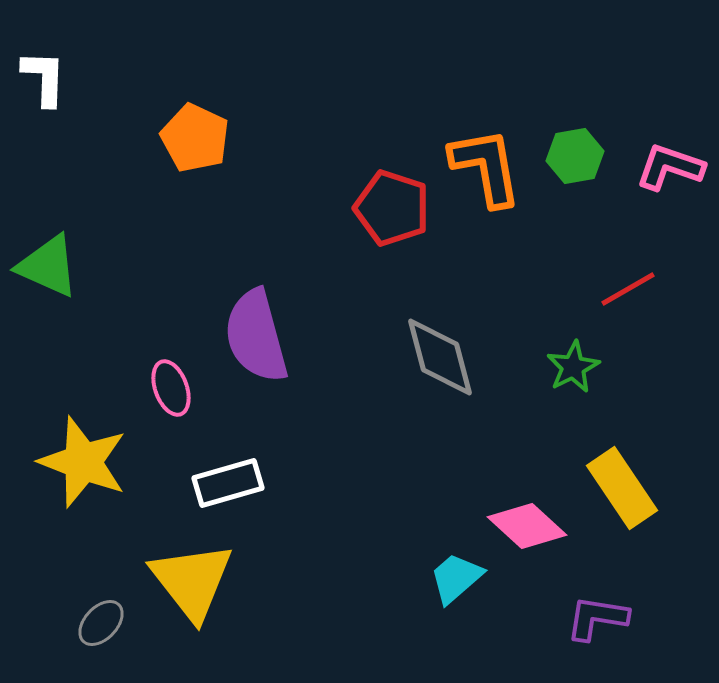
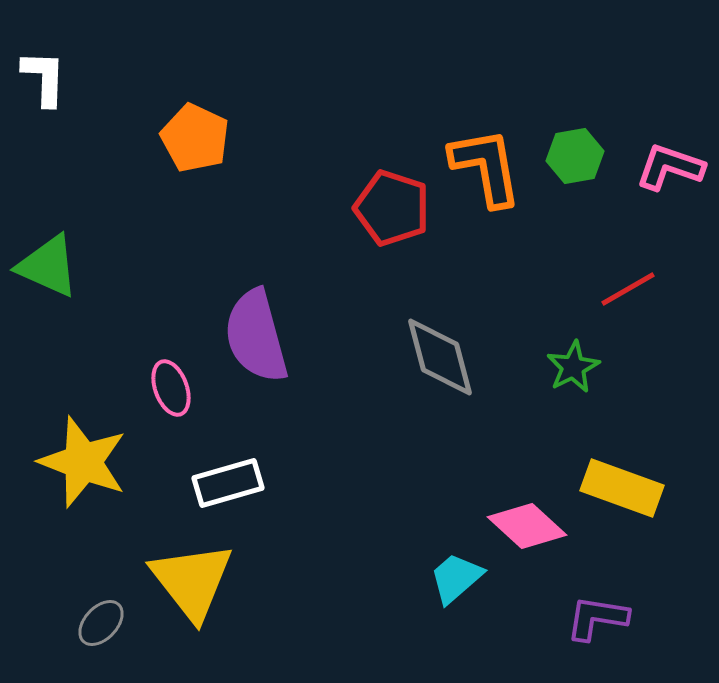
yellow rectangle: rotated 36 degrees counterclockwise
